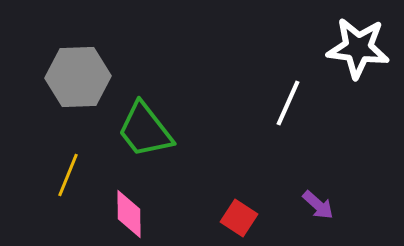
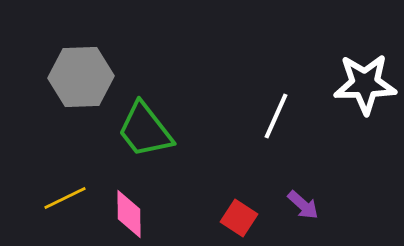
white star: moved 7 px right, 36 px down; rotated 8 degrees counterclockwise
gray hexagon: moved 3 px right
white line: moved 12 px left, 13 px down
yellow line: moved 3 px left, 23 px down; rotated 42 degrees clockwise
purple arrow: moved 15 px left
